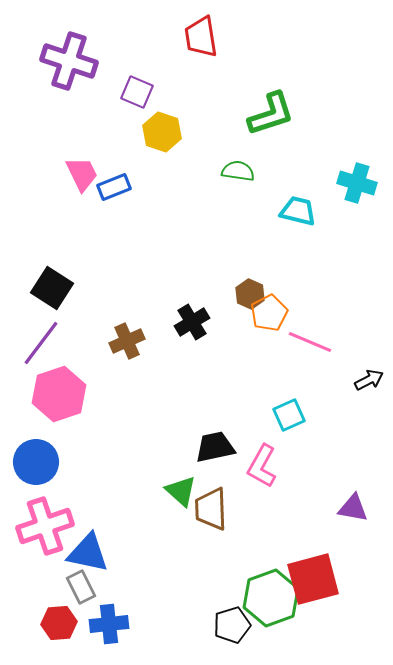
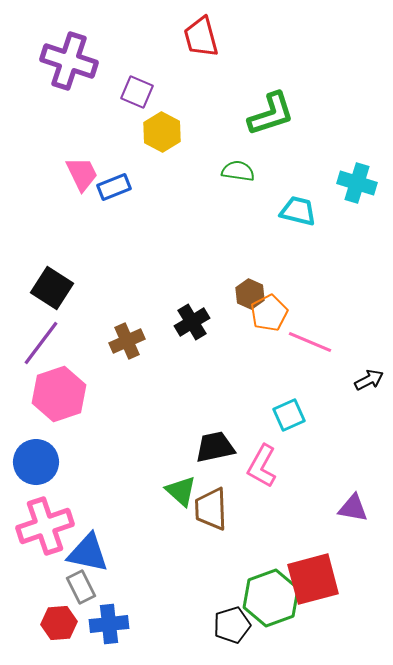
red trapezoid: rotated 6 degrees counterclockwise
yellow hexagon: rotated 9 degrees clockwise
